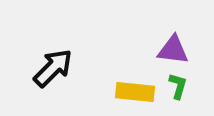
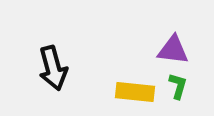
black arrow: rotated 120 degrees clockwise
